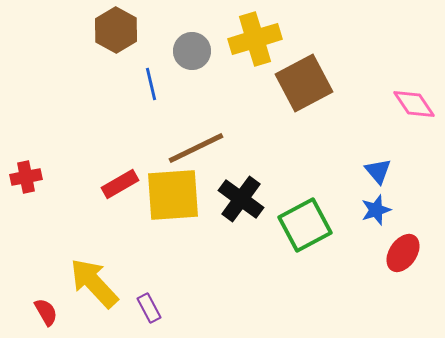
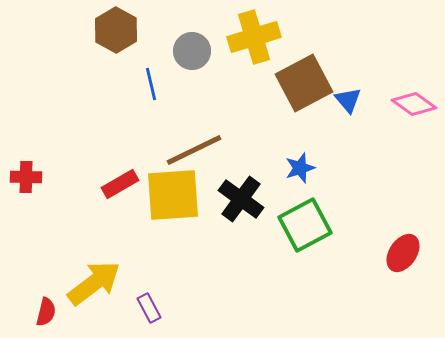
yellow cross: moved 1 px left, 2 px up
pink diamond: rotated 21 degrees counterclockwise
brown line: moved 2 px left, 2 px down
blue triangle: moved 30 px left, 71 px up
red cross: rotated 12 degrees clockwise
blue star: moved 76 px left, 42 px up
yellow arrow: rotated 96 degrees clockwise
red semicircle: rotated 44 degrees clockwise
